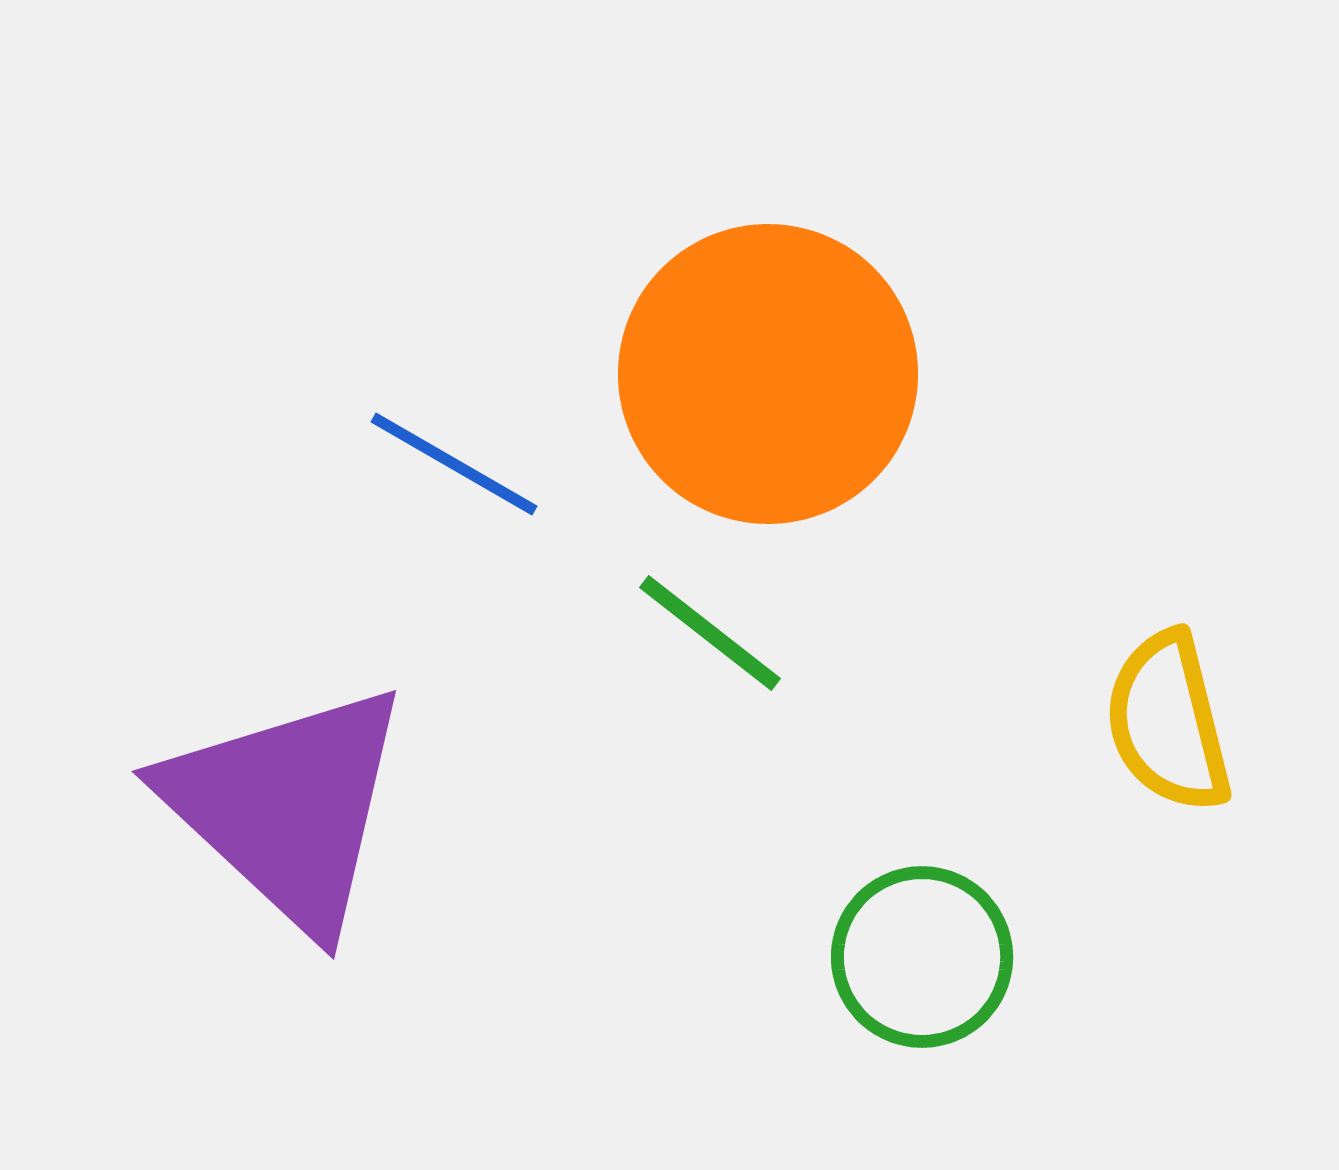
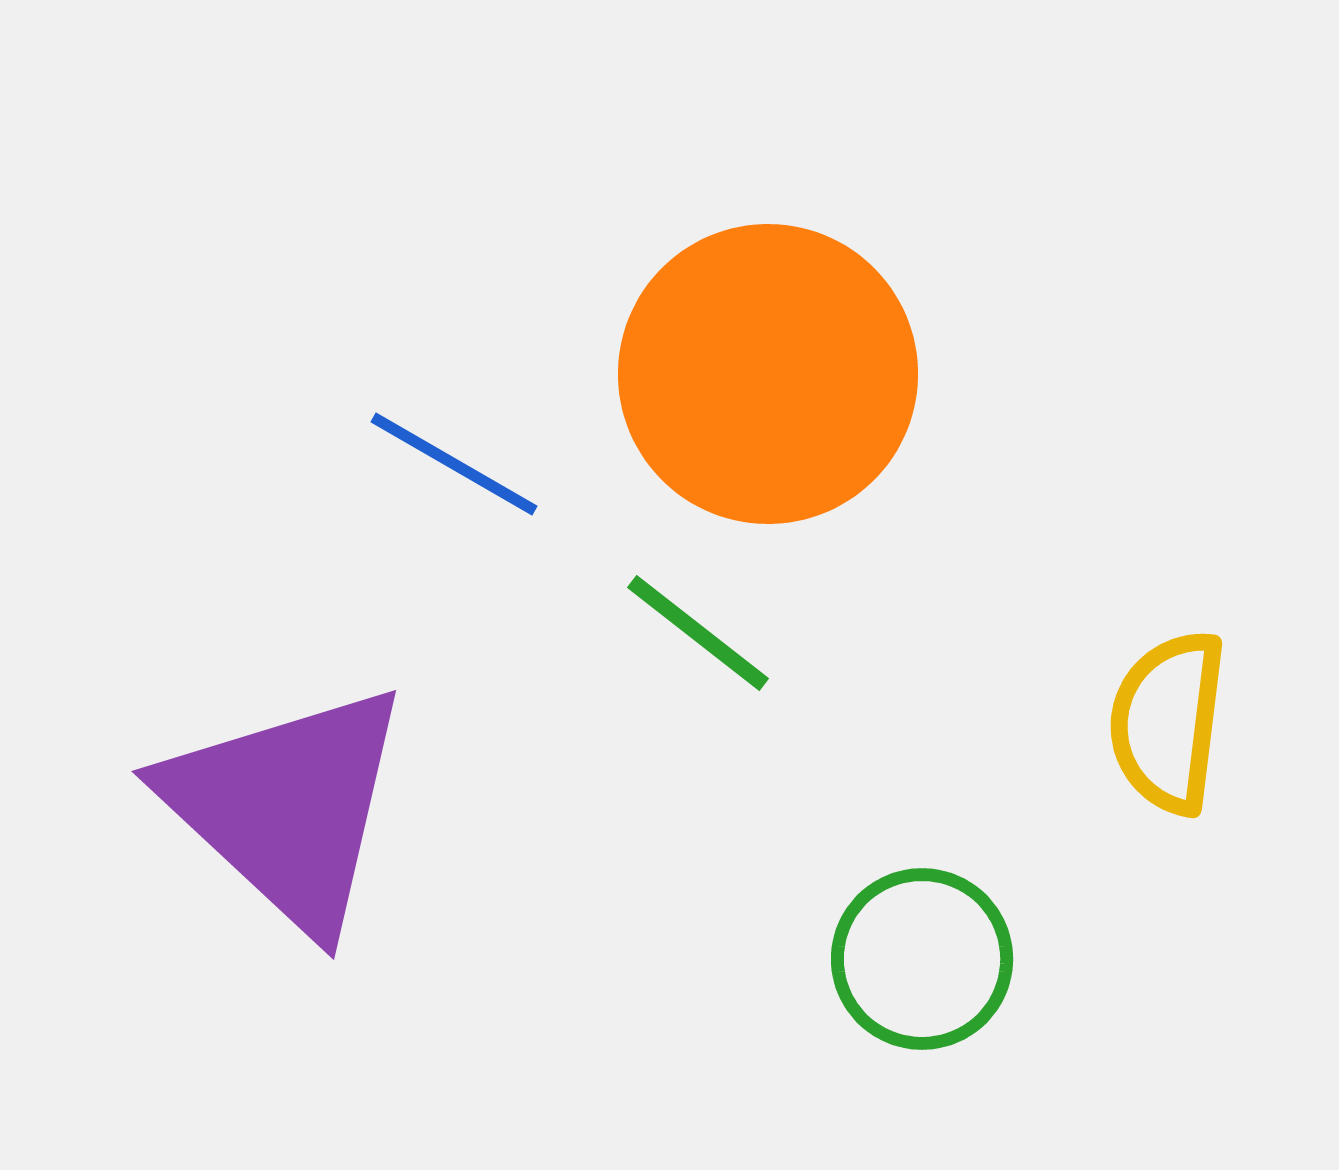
green line: moved 12 px left
yellow semicircle: rotated 21 degrees clockwise
green circle: moved 2 px down
